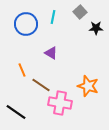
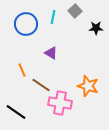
gray square: moved 5 px left, 1 px up
